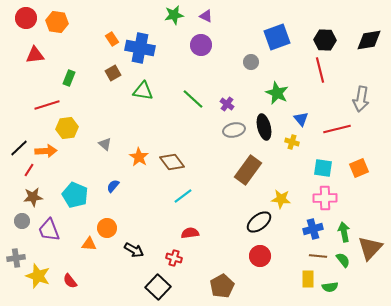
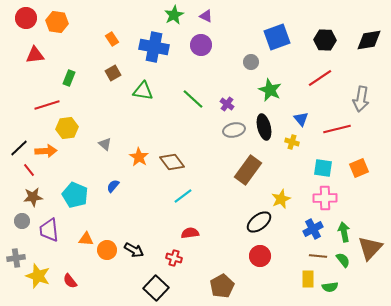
green star at (174, 15): rotated 18 degrees counterclockwise
blue cross at (140, 48): moved 14 px right, 1 px up
red line at (320, 70): moved 8 px down; rotated 70 degrees clockwise
green star at (277, 93): moved 7 px left, 3 px up
red line at (29, 170): rotated 72 degrees counterclockwise
yellow star at (281, 199): rotated 30 degrees counterclockwise
orange circle at (107, 228): moved 22 px down
blue cross at (313, 229): rotated 12 degrees counterclockwise
purple trapezoid at (49, 230): rotated 15 degrees clockwise
orange triangle at (89, 244): moved 3 px left, 5 px up
black square at (158, 287): moved 2 px left, 1 px down
